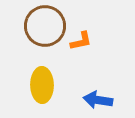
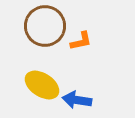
yellow ellipse: rotated 56 degrees counterclockwise
blue arrow: moved 21 px left
